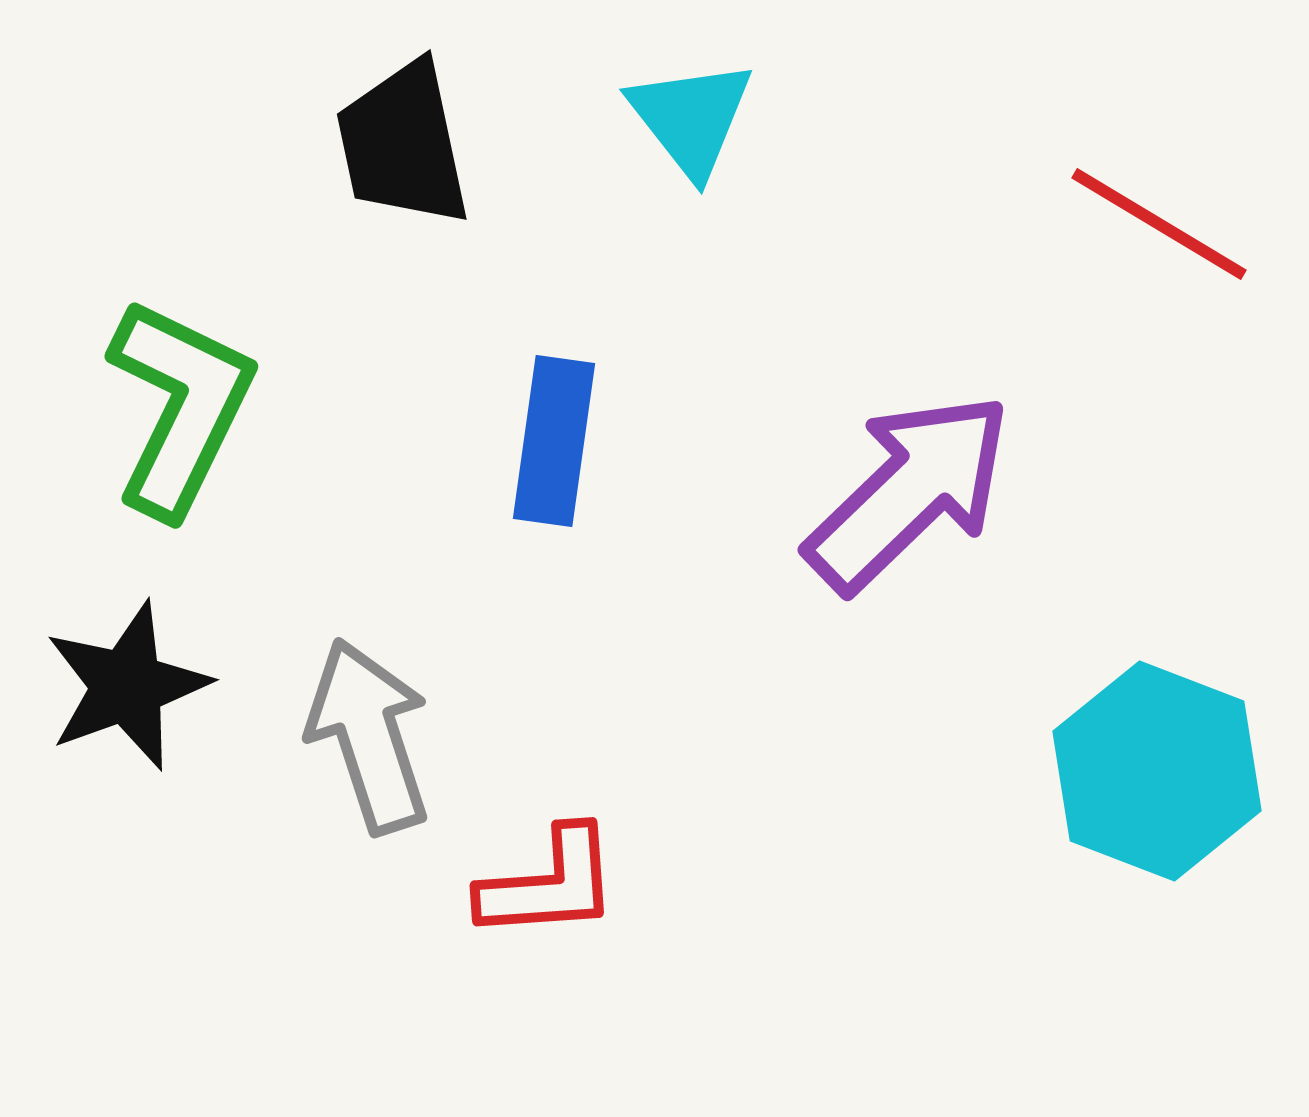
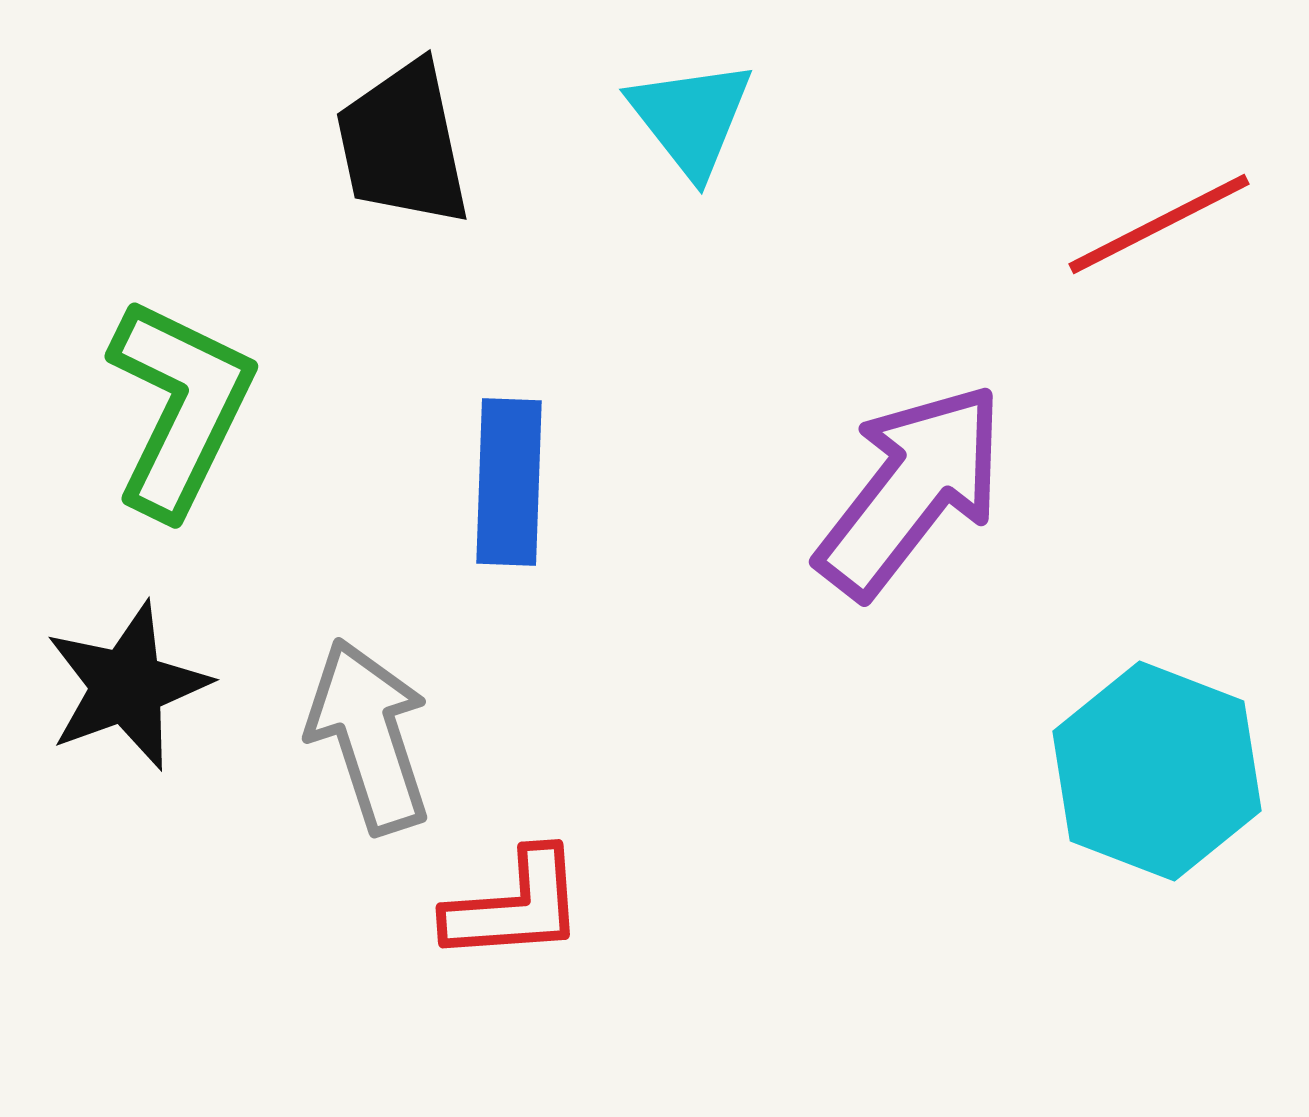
red line: rotated 58 degrees counterclockwise
blue rectangle: moved 45 px left, 41 px down; rotated 6 degrees counterclockwise
purple arrow: moved 2 px right, 2 px up; rotated 8 degrees counterclockwise
red L-shape: moved 34 px left, 22 px down
